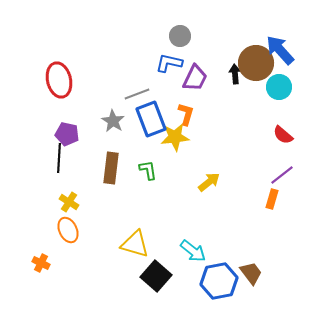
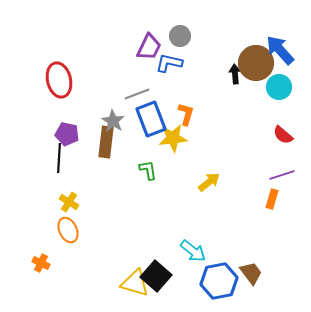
purple trapezoid: moved 46 px left, 31 px up
yellow star: moved 2 px left, 1 px down
brown rectangle: moved 5 px left, 26 px up
purple line: rotated 20 degrees clockwise
yellow triangle: moved 39 px down
